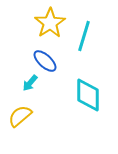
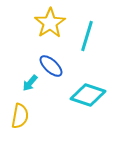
cyan line: moved 3 px right
blue ellipse: moved 6 px right, 5 px down
cyan diamond: rotated 72 degrees counterclockwise
yellow semicircle: rotated 140 degrees clockwise
